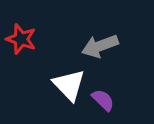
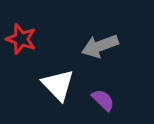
white triangle: moved 11 px left
